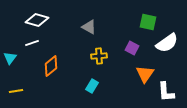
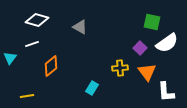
green square: moved 4 px right
gray triangle: moved 9 px left
white line: moved 1 px down
purple square: moved 8 px right; rotated 16 degrees clockwise
yellow cross: moved 21 px right, 12 px down
orange triangle: moved 2 px right, 2 px up; rotated 12 degrees counterclockwise
cyan rectangle: moved 2 px down
yellow line: moved 11 px right, 5 px down
